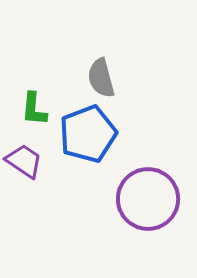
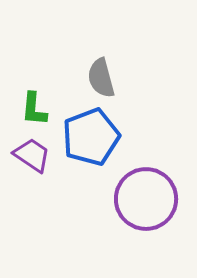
blue pentagon: moved 3 px right, 3 px down
purple trapezoid: moved 8 px right, 6 px up
purple circle: moved 2 px left
